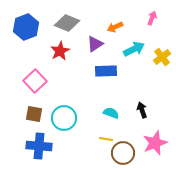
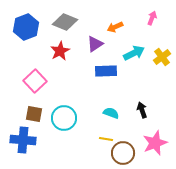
gray diamond: moved 2 px left, 1 px up
cyan arrow: moved 4 px down
blue cross: moved 16 px left, 6 px up
